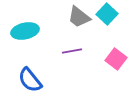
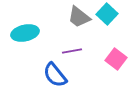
cyan ellipse: moved 2 px down
blue semicircle: moved 25 px right, 5 px up
